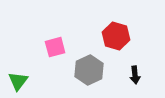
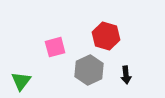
red hexagon: moved 10 px left
black arrow: moved 9 px left
green triangle: moved 3 px right
